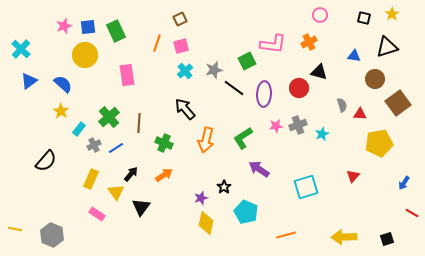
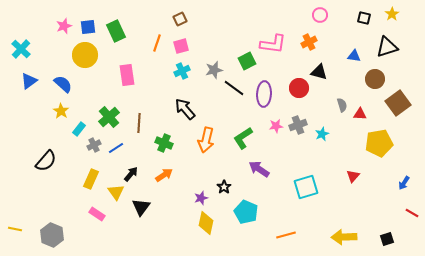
cyan cross at (185, 71): moved 3 px left; rotated 14 degrees clockwise
